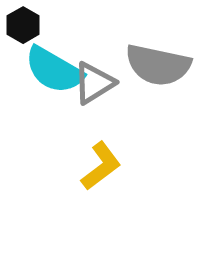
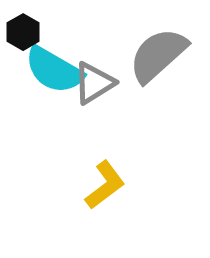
black hexagon: moved 7 px down
gray semicircle: moved 10 px up; rotated 126 degrees clockwise
yellow L-shape: moved 4 px right, 19 px down
